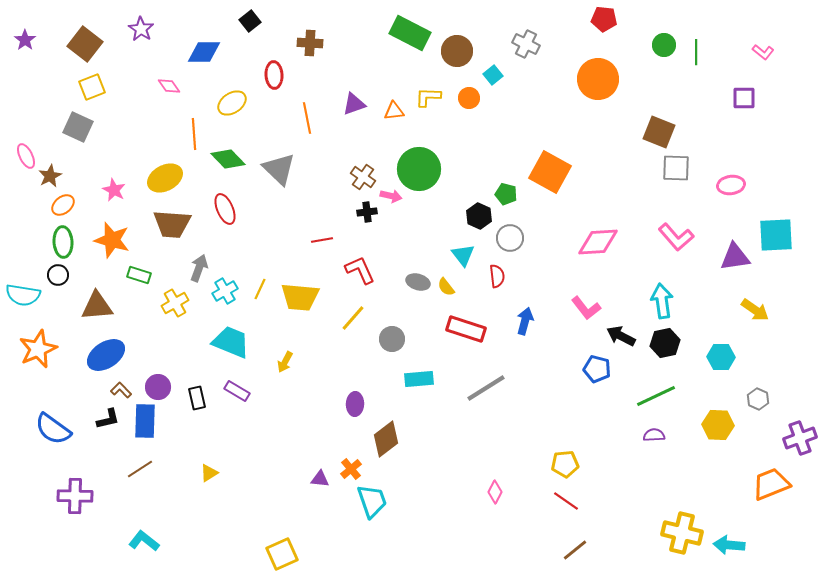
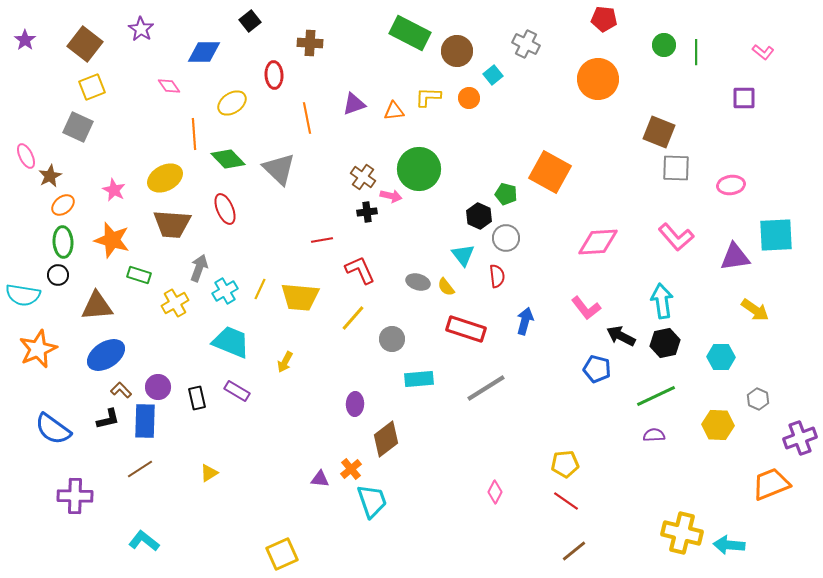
gray circle at (510, 238): moved 4 px left
brown line at (575, 550): moved 1 px left, 1 px down
